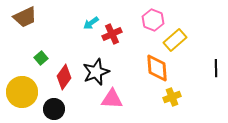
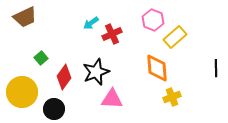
yellow rectangle: moved 3 px up
